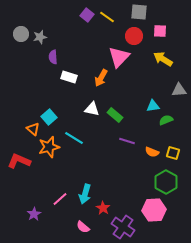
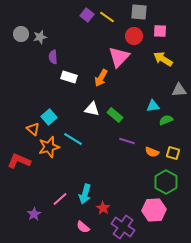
cyan line: moved 1 px left, 1 px down
